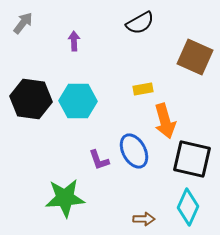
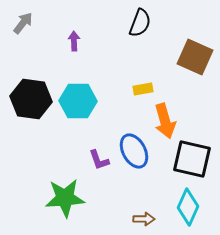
black semicircle: rotated 40 degrees counterclockwise
